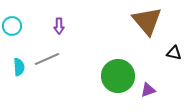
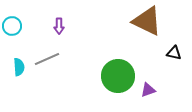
brown triangle: rotated 24 degrees counterclockwise
